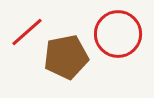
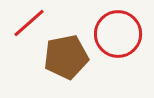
red line: moved 2 px right, 9 px up
